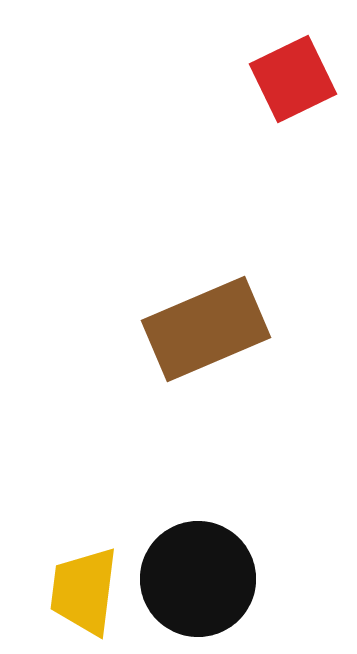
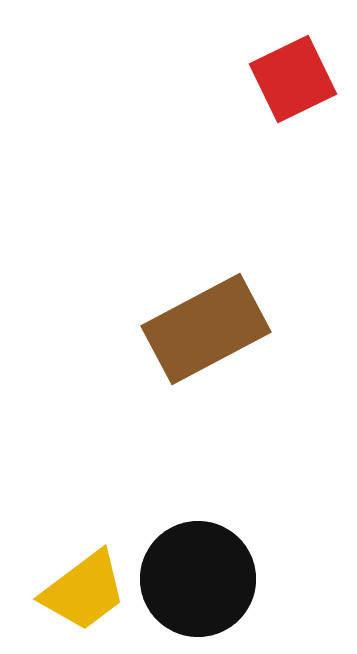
brown rectangle: rotated 5 degrees counterclockwise
yellow trapezoid: rotated 134 degrees counterclockwise
